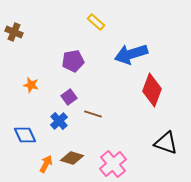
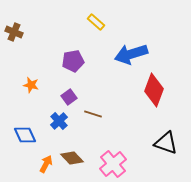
red diamond: moved 2 px right
brown diamond: rotated 30 degrees clockwise
